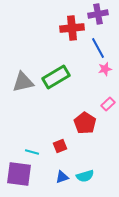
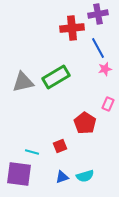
pink rectangle: rotated 24 degrees counterclockwise
